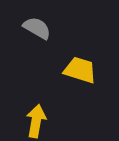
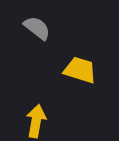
gray semicircle: rotated 8 degrees clockwise
